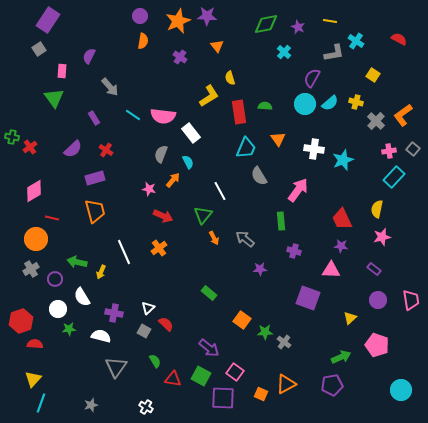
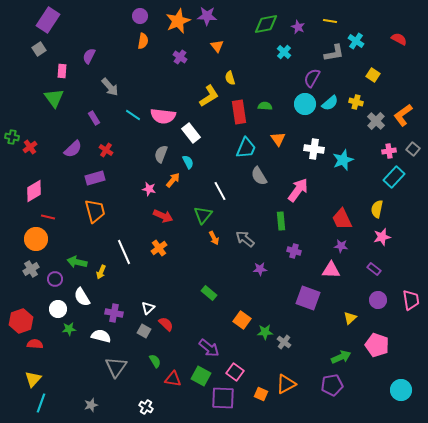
red line at (52, 218): moved 4 px left, 1 px up
